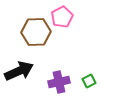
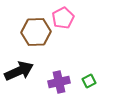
pink pentagon: moved 1 px right, 1 px down
